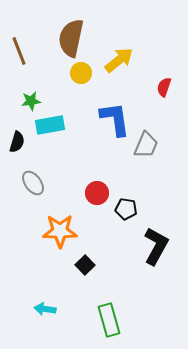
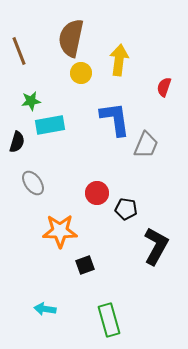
yellow arrow: rotated 44 degrees counterclockwise
black square: rotated 24 degrees clockwise
